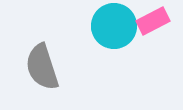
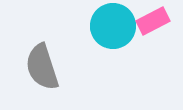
cyan circle: moved 1 px left
